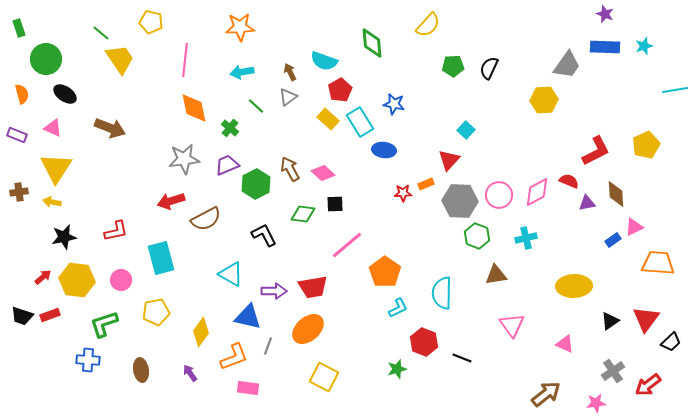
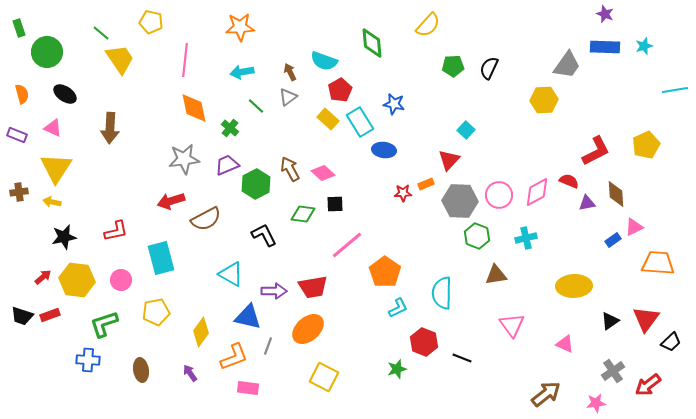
green circle at (46, 59): moved 1 px right, 7 px up
brown arrow at (110, 128): rotated 72 degrees clockwise
